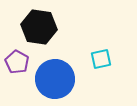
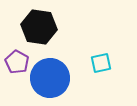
cyan square: moved 4 px down
blue circle: moved 5 px left, 1 px up
